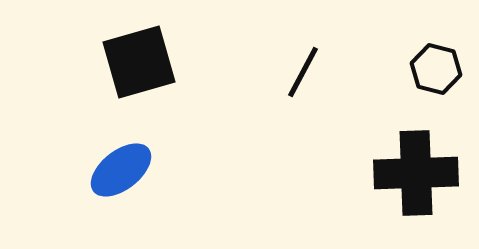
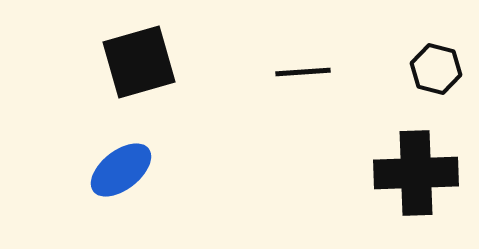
black line: rotated 58 degrees clockwise
